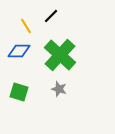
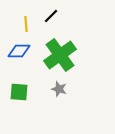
yellow line: moved 2 px up; rotated 28 degrees clockwise
green cross: rotated 12 degrees clockwise
green square: rotated 12 degrees counterclockwise
